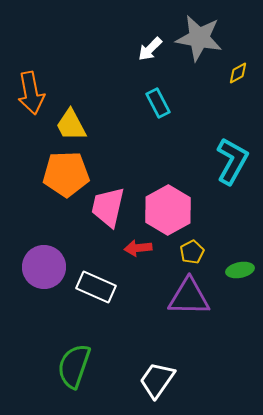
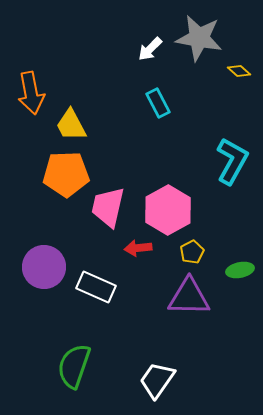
yellow diamond: moved 1 px right, 2 px up; rotated 70 degrees clockwise
